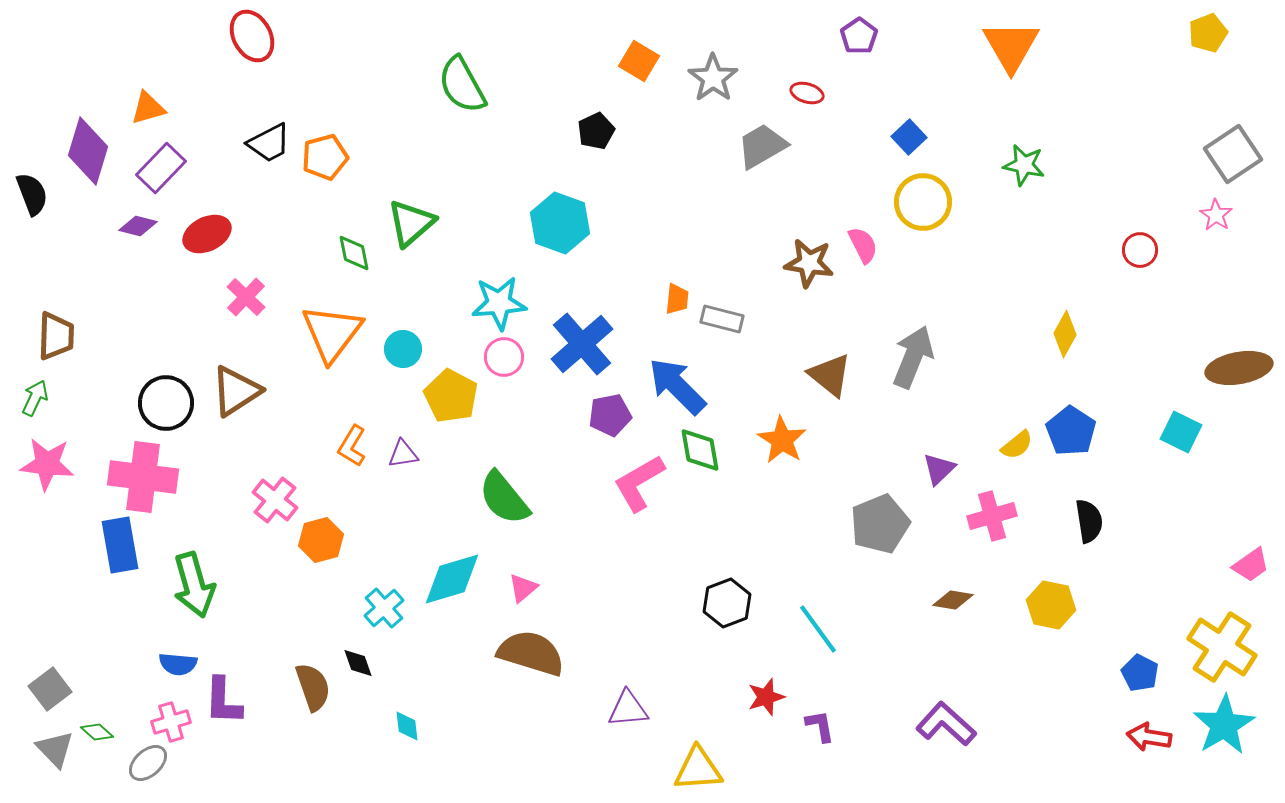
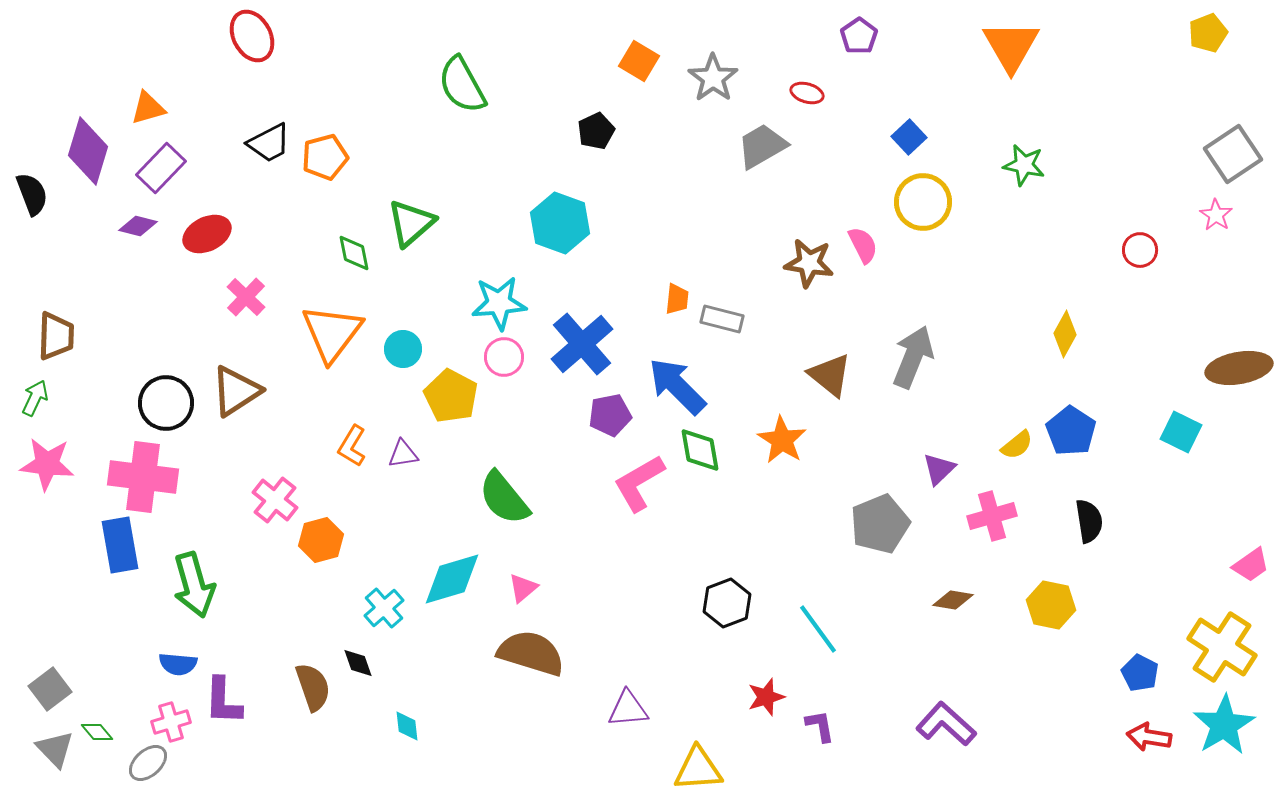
green diamond at (97, 732): rotated 8 degrees clockwise
